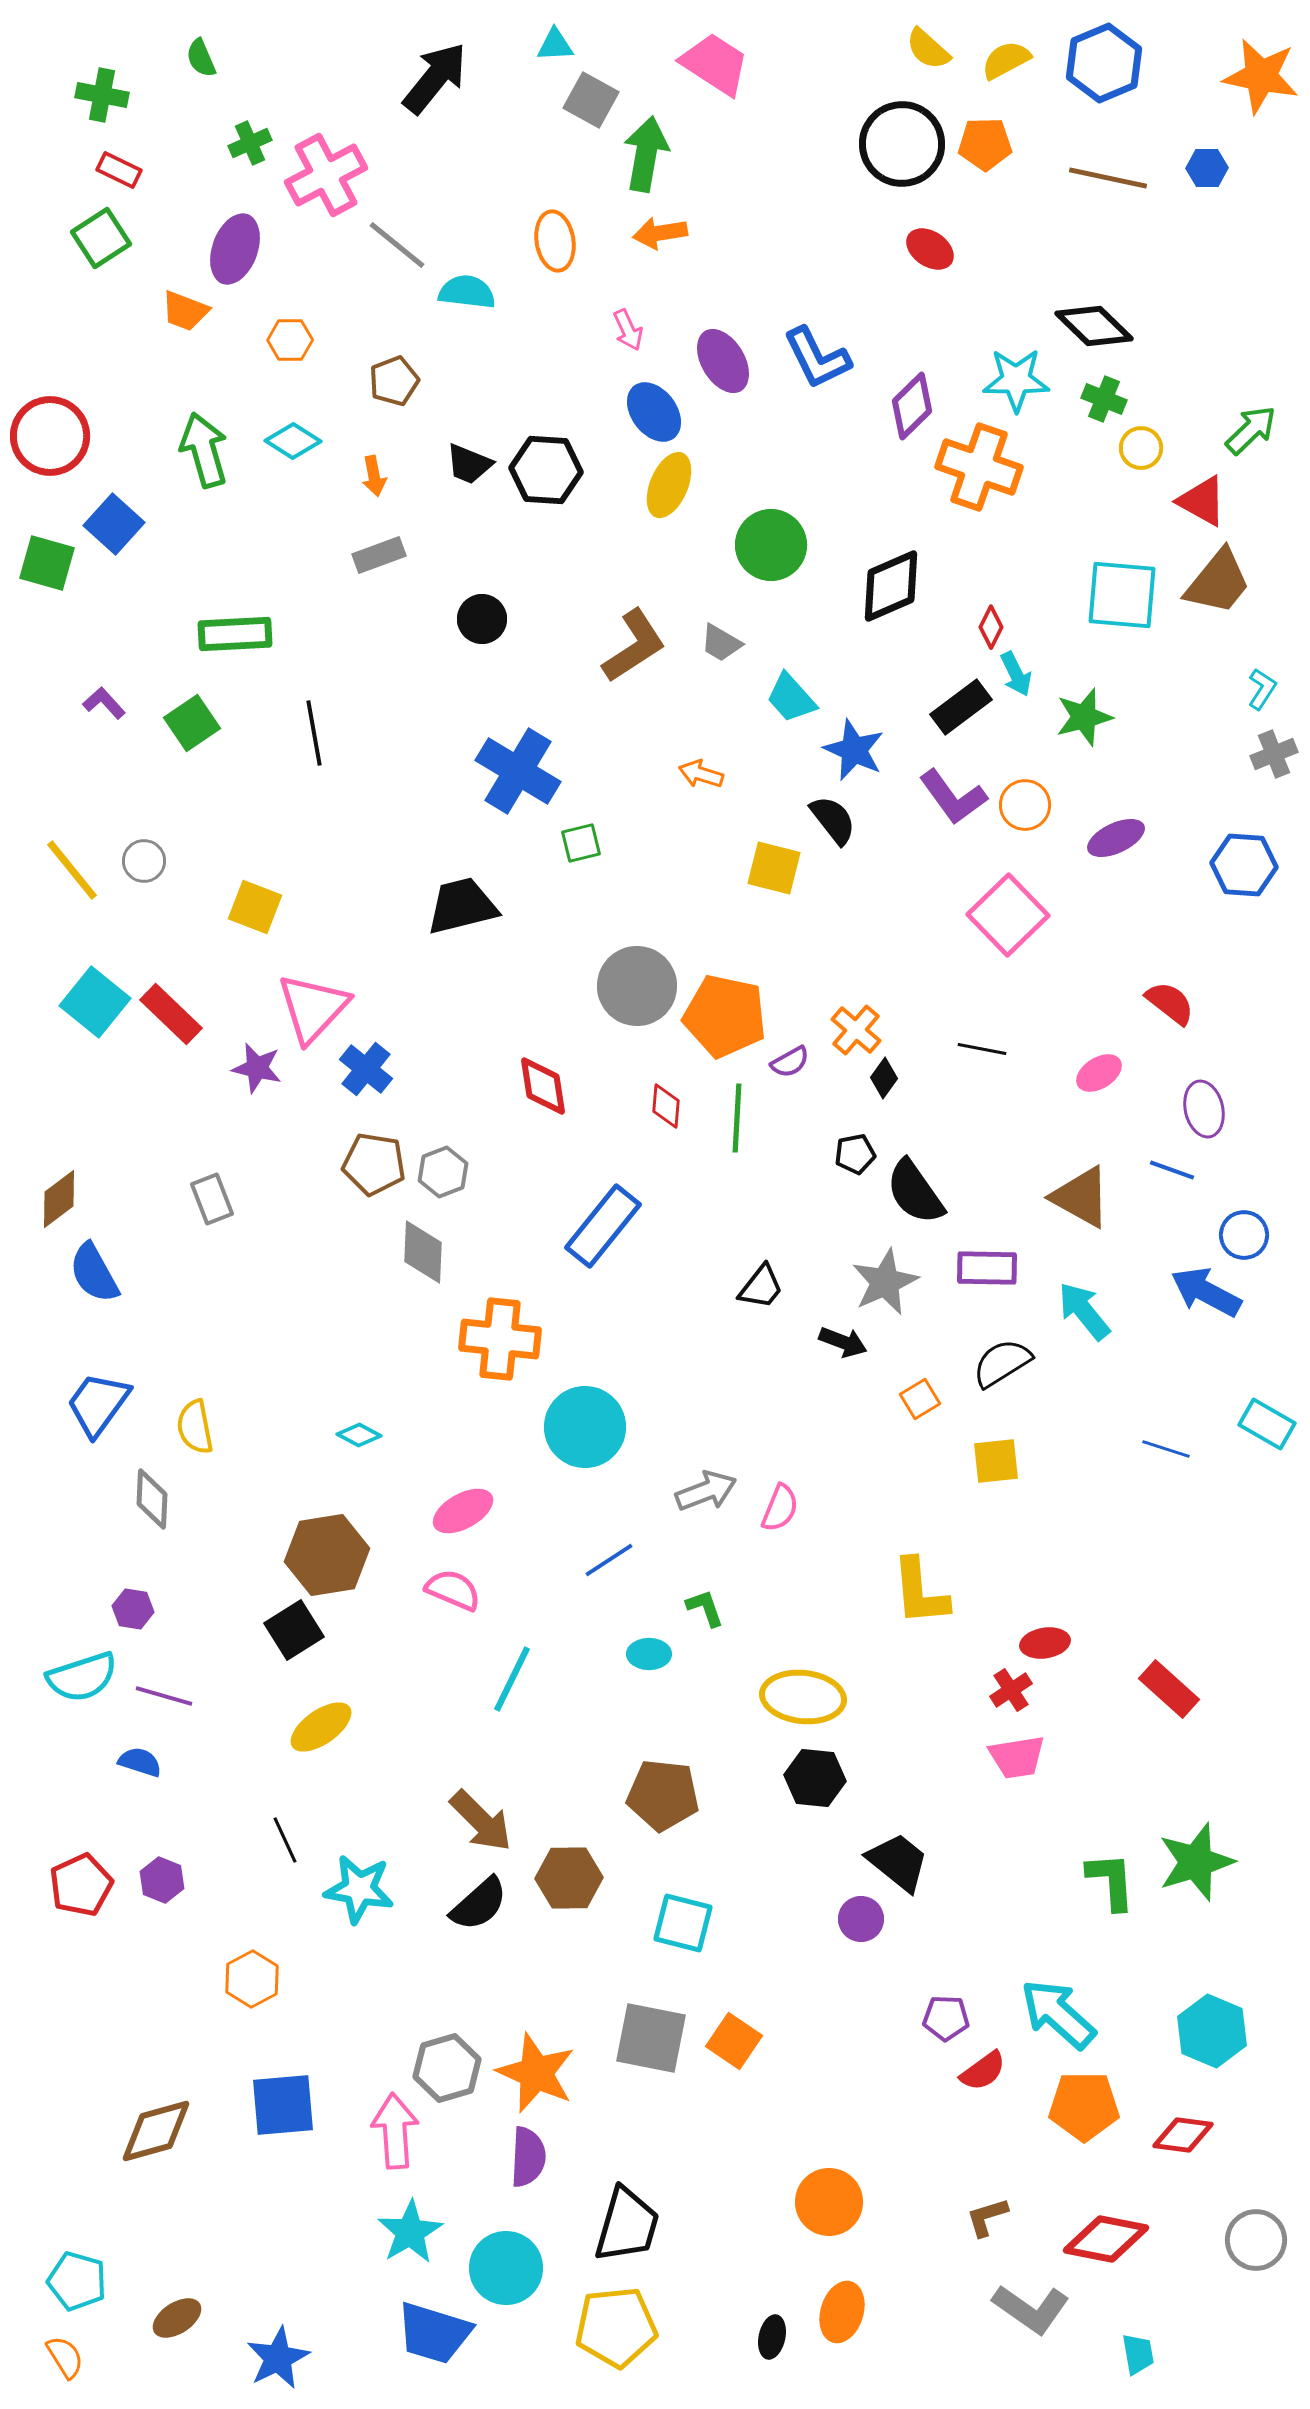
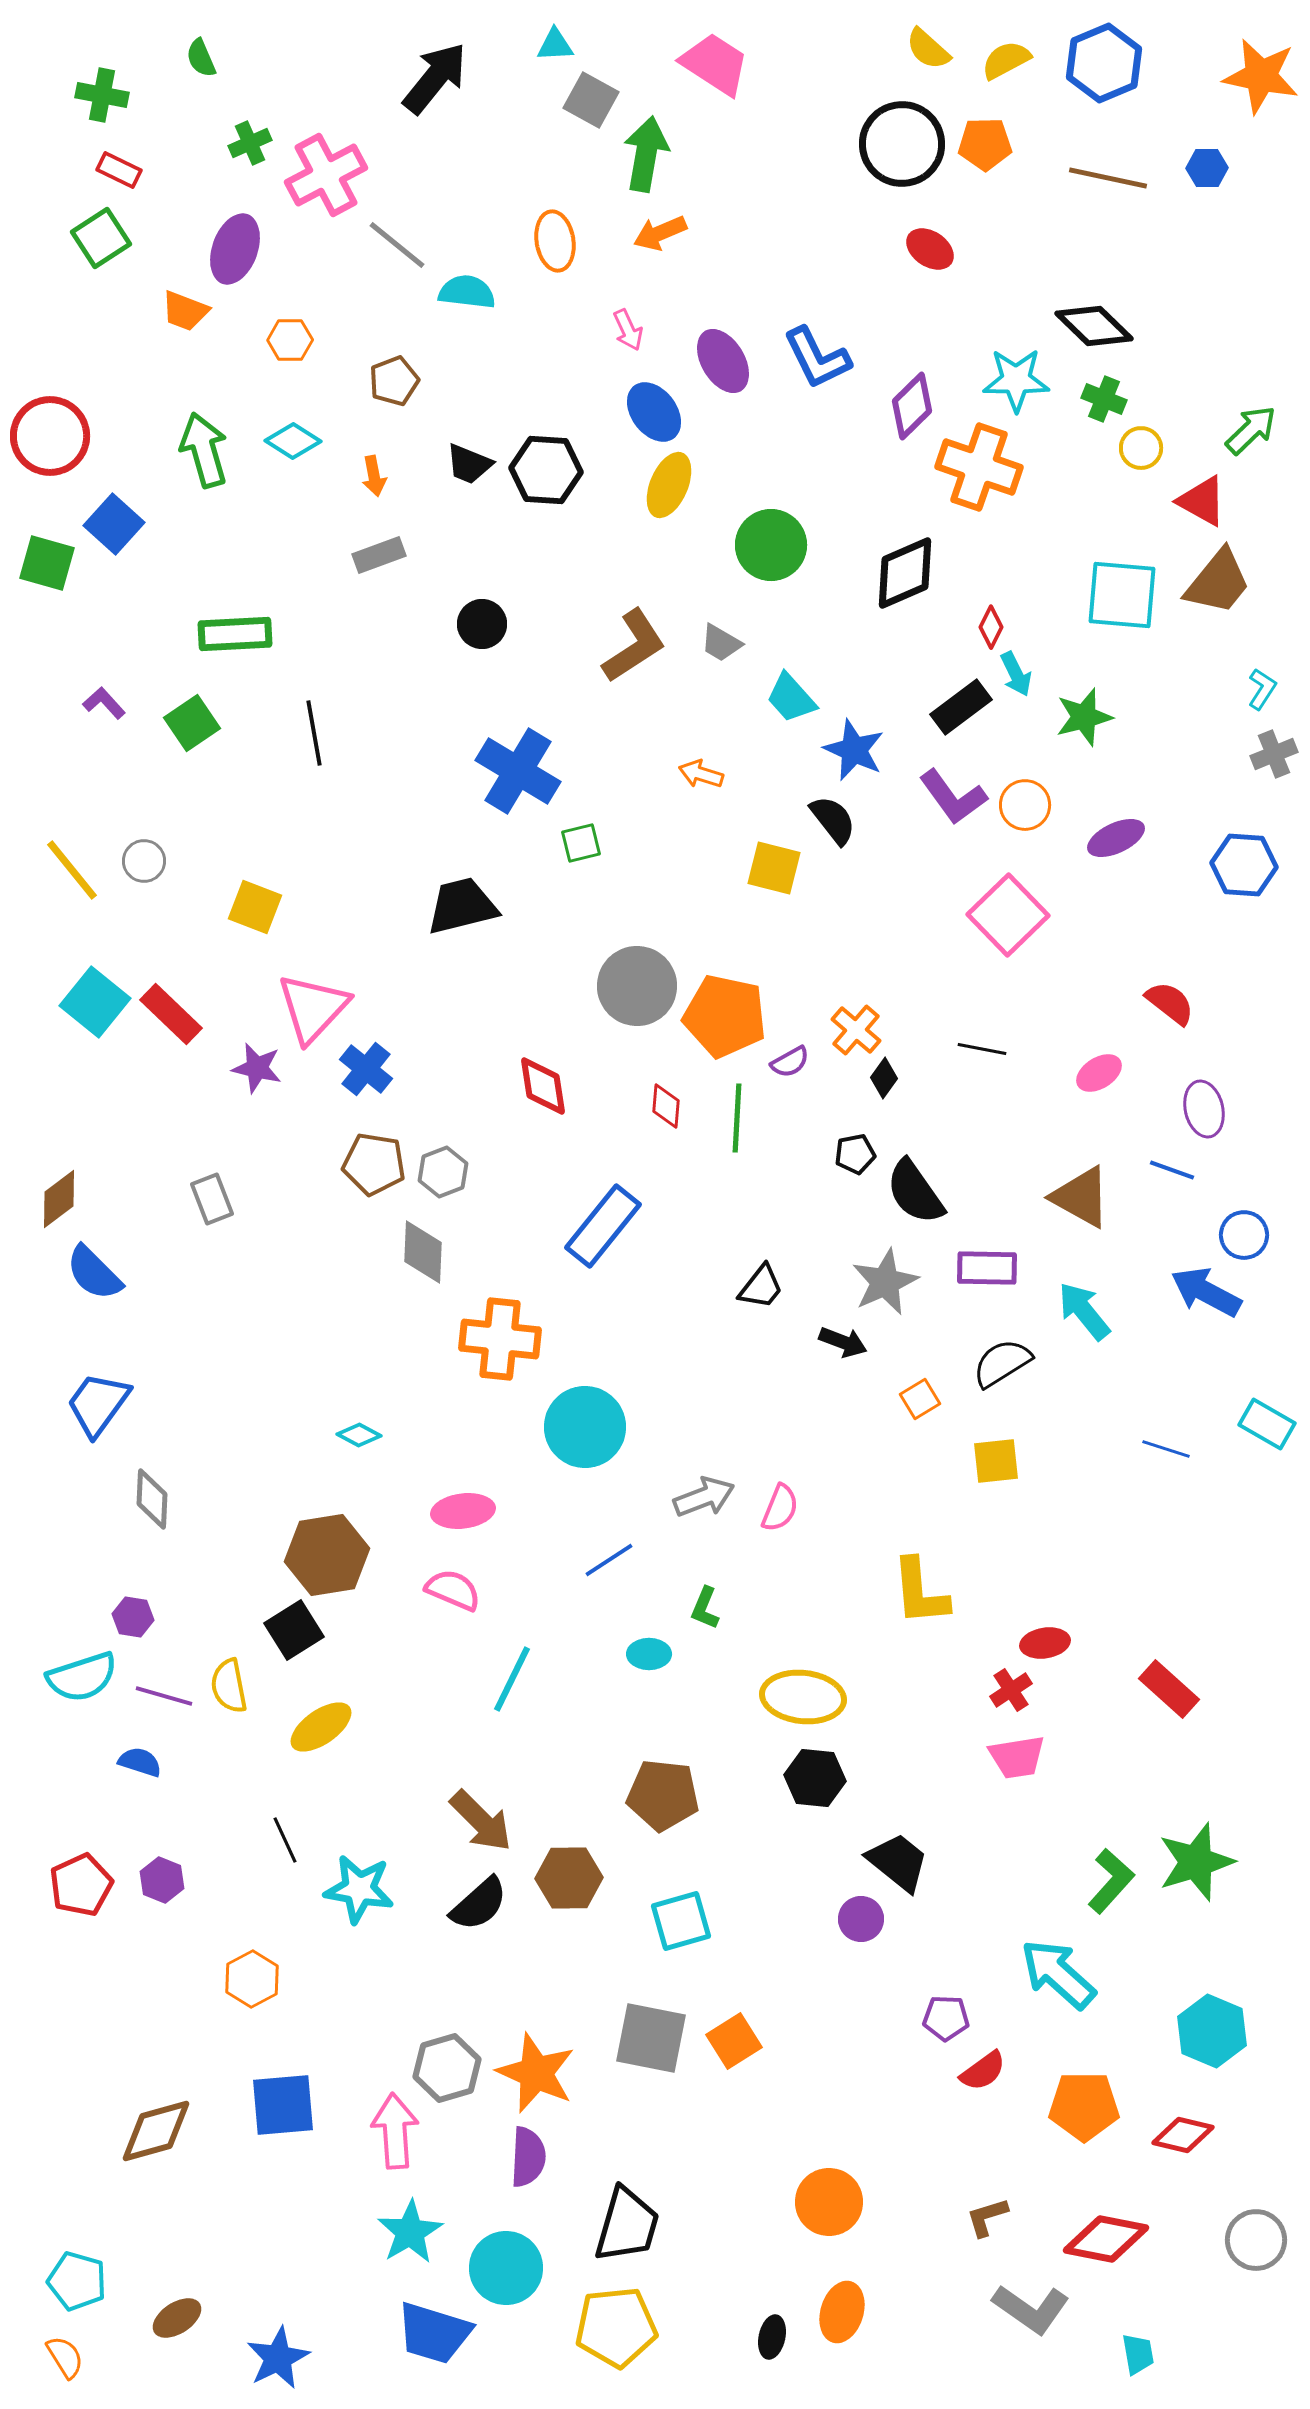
orange arrow at (660, 233): rotated 14 degrees counterclockwise
black diamond at (891, 586): moved 14 px right, 13 px up
black circle at (482, 619): moved 5 px down
blue semicircle at (94, 1273): rotated 16 degrees counterclockwise
yellow semicircle at (195, 1427): moved 34 px right, 259 px down
gray arrow at (706, 1491): moved 2 px left, 6 px down
pink ellipse at (463, 1511): rotated 22 degrees clockwise
green L-shape at (705, 1608): rotated 138 degrees counterclockwise
purple hexagon at (133, 1609): moved 8 px down
green L-shape at (1111, 1881): rotated 46 degrees clockwise
cyan square at (683, 1923): moved 2 px left, 2 px up; rotated 30 degrees counterclockwise
cyan arrow at (1058, 2014): moved 40 px up
orange square at (734, 2041): rotated 24 degrees clockwise
red diamond at (1183, 2135): rotated 6 degrees clockwise
